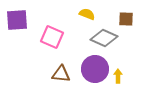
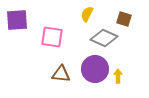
yellow semicircle: rotated 84 degrees counterclockwise
brown square: moved 2 px left; rotated 14 degrees clockwise
pink square: rotated 15 degrees counterclockwise
